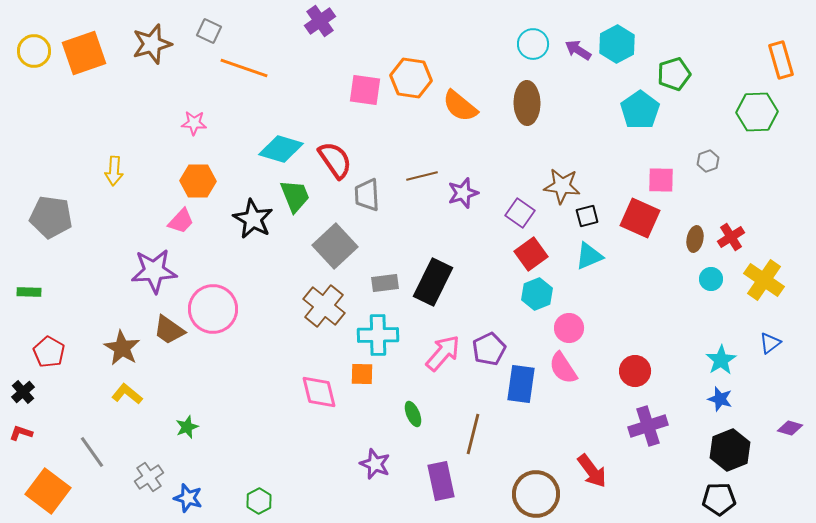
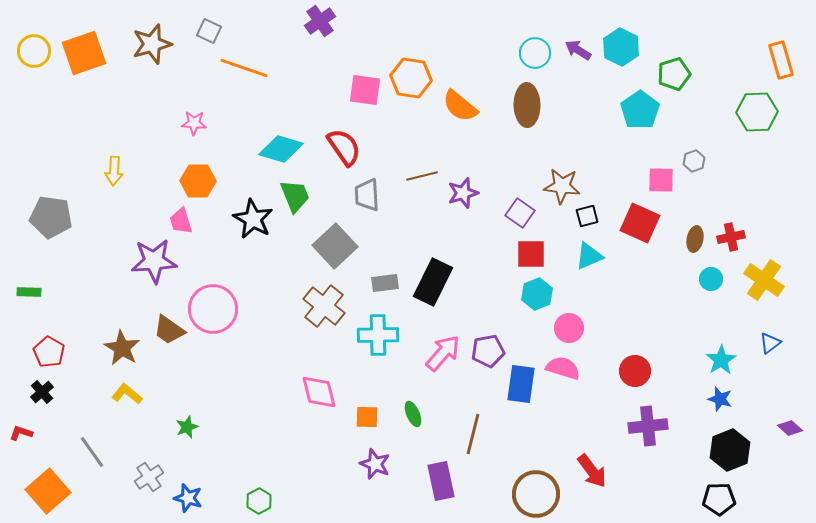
cyan circle at (533, 44): moved 2 px right, 9 px down
cyan hexagon at (617, 44): moved 4 px right, 3 px down; rotated 6 degrees counterclockwise
brown ellipse at (527, 103): moved 2 px down
red semicircle at (335, 160): moved 9 px right, 13 px up
gray hexagon at (708, 161): moved 14 px left
red square at (640, 218): moved 5 px down
pink trapezoid at (181, 221): rotated 120 degrees clockwise
red cross at (731, 237): rotated 20 degrees clockwise
red square at (531, 254): rotated 36 degrees clockwise
purple star at (154, 271): moved 10 px up
purple pentagon at (489, 349): moved 1 px left, 2 px down; rotated 16 degrees clockwise
pink semicircle at (563, 368): rotated 140 degrees clockwise
orange square at (362, 374): moved 5 px right, 43 px down
black cross at (23, 392): moved 19 px right
purple cross at (648, 426): rotated 12 degrees clockwise
purple diamond at (790, 428): rotated 25 degrees clockwise
orange square at (48, 491): rotated 12 degrees clockwise
